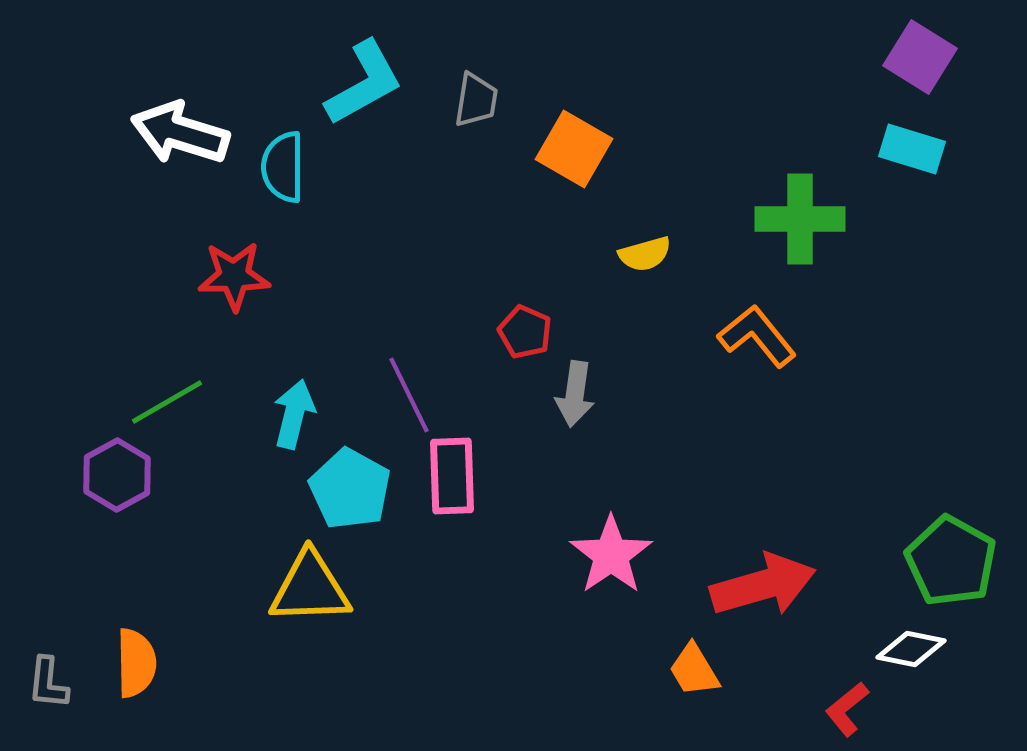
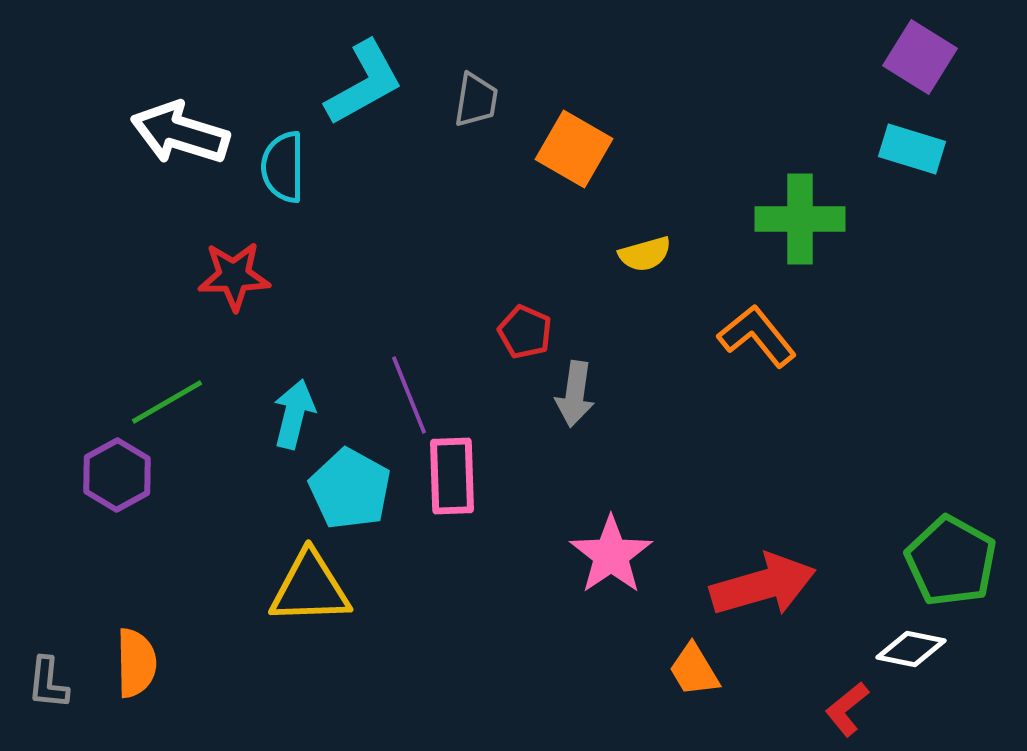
purple line: rotated 4 degrees clockwise
